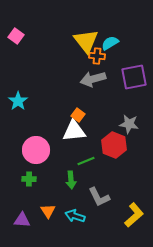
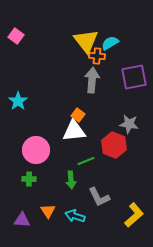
gray arrow: moved 1 px left, 1 px down; rotated 110 degrees clockwise
